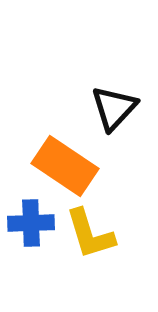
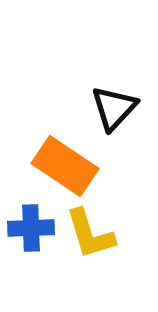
blue cross: moved 5 px down
